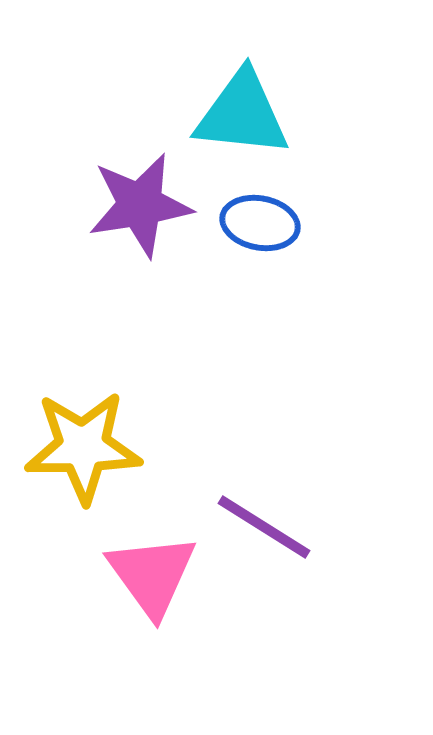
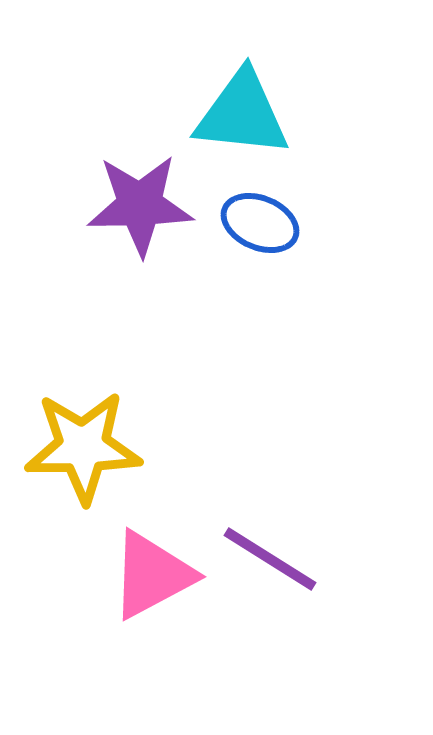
purple star: rotated 8 degrees clockwise
blue ellipse: rotated 12 degrees clockwise
purple line: moved 6 px right, 32 px down
pink triangle: rotated 38 degrees clockwise
